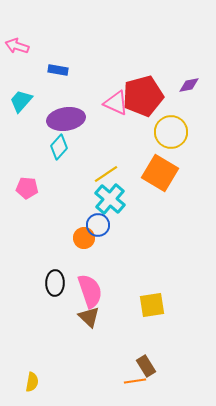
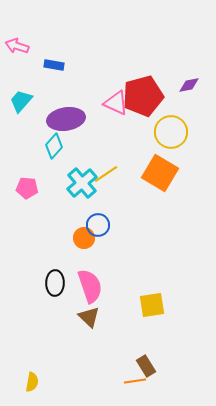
blue rectangle: moved 4 px left, 5 px up
cyan diamond: moved 5 px left, 1 px up
cyan cross: moved 28 px left, 16 px up; rotated 8 degrees clockwise
pink semicircle: moved 5 px up
